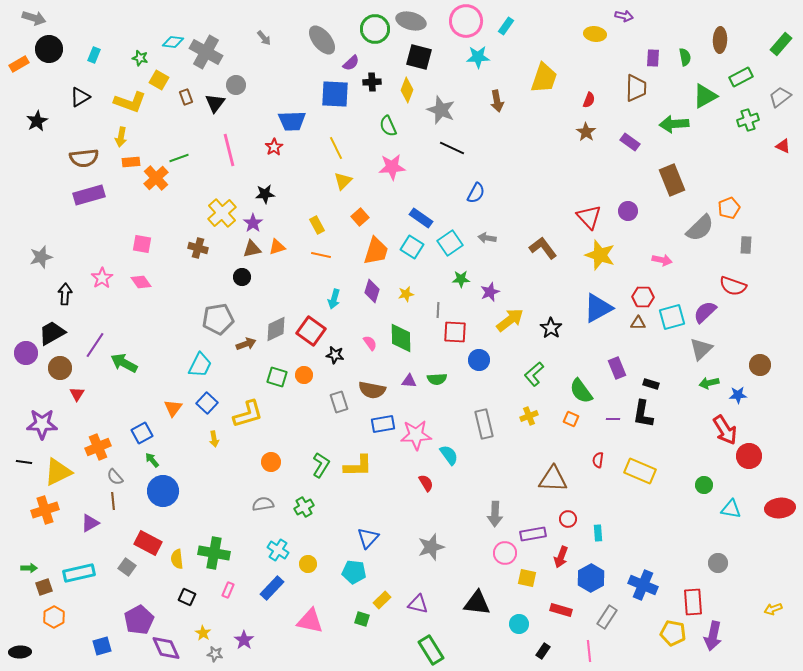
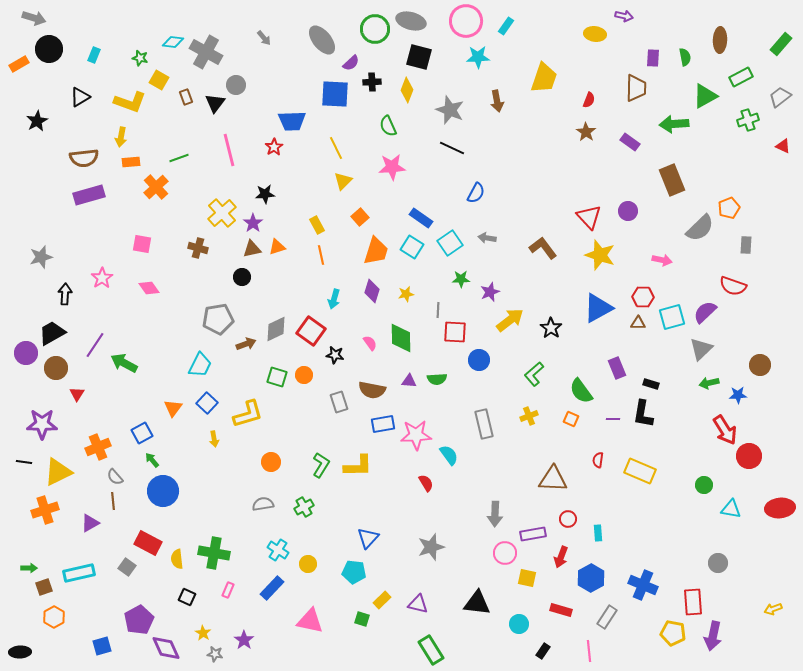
gray star at (441, 110): moved 9 px right
orange cross at (156, 178): moved 9 px down
orange line at (321, 255): rotated 66 degrees clockwise
pink diamond at (141, 282): moved 8 px right, 6 px down
brown circle at (60, 368): moved 4 px left
